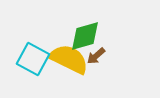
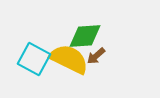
green diamond: rotated 12 degrees clockwise
cyan square: moved 1 px right
